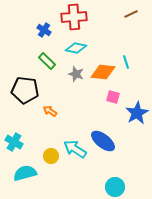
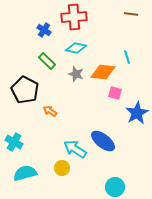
brown line: rotated 32 degrees clockwise
cyan line: moved 1 px right, 5 px up
black pentagon: rotated 20 degrees clockwise
pink square: moved 2 px right, 4 px up
yellow circle: moved 11 px right, 12 px down
